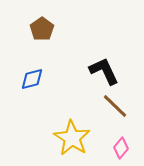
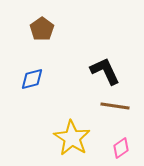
black L-shape: moved 1 px right
brown line: rotated 36 degrees counterclockwise
pink diamond: rotated 15 degrees clockwise
